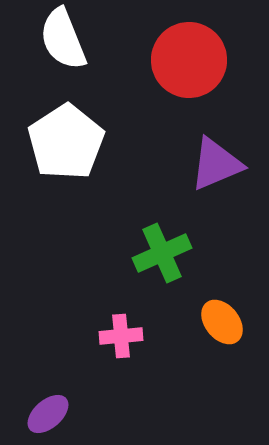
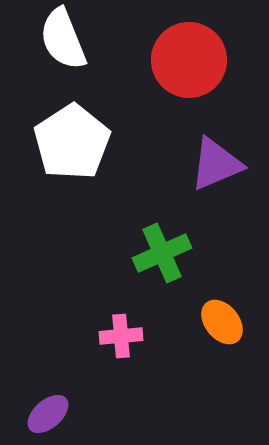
white pentagon: moved 6 px right
